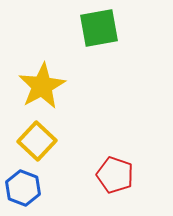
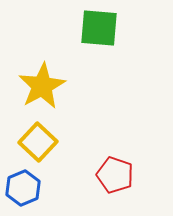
green square: rotated 15 degrees clockwise
yellow square: moved 1 px right, 1 px down
blue hexagon: rotated 16 degrees clockwise
